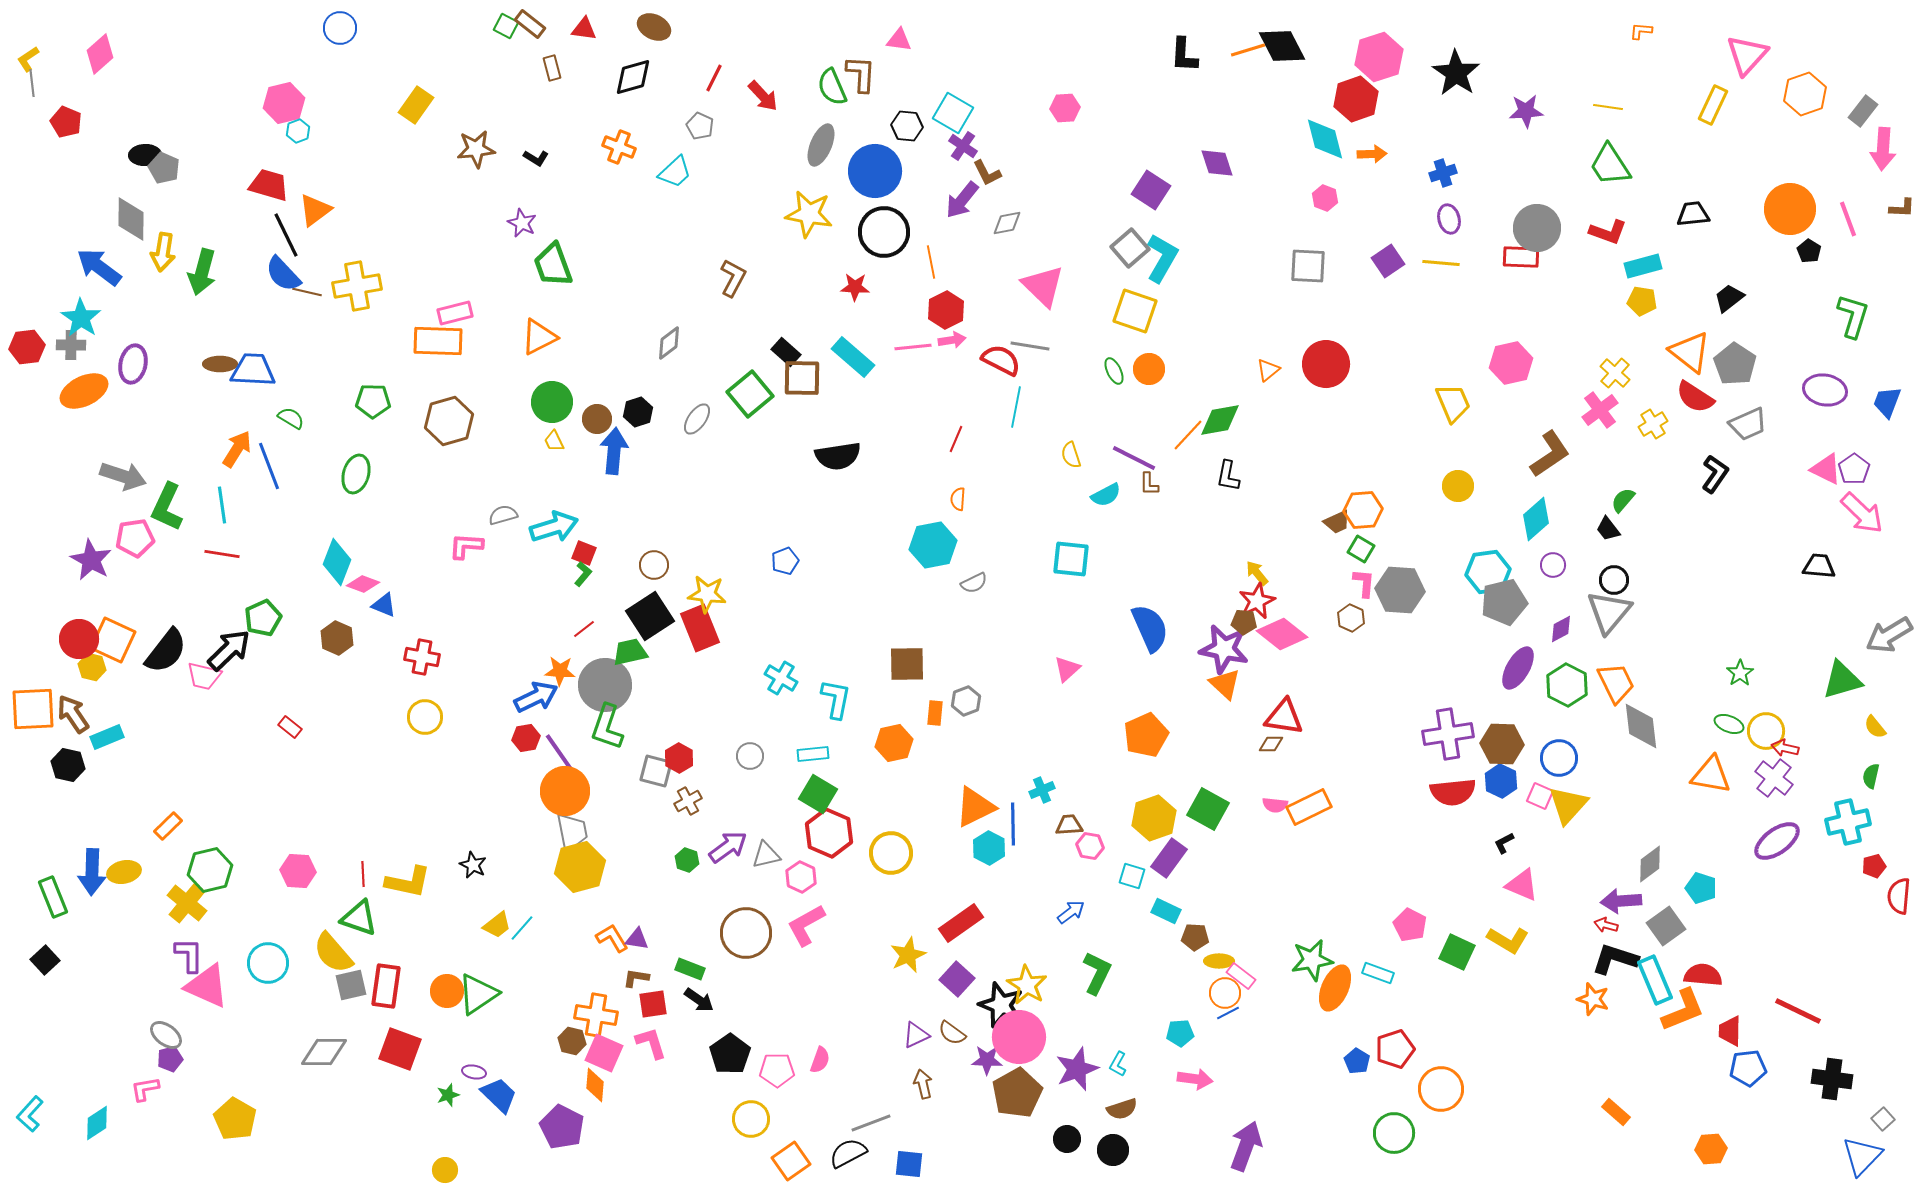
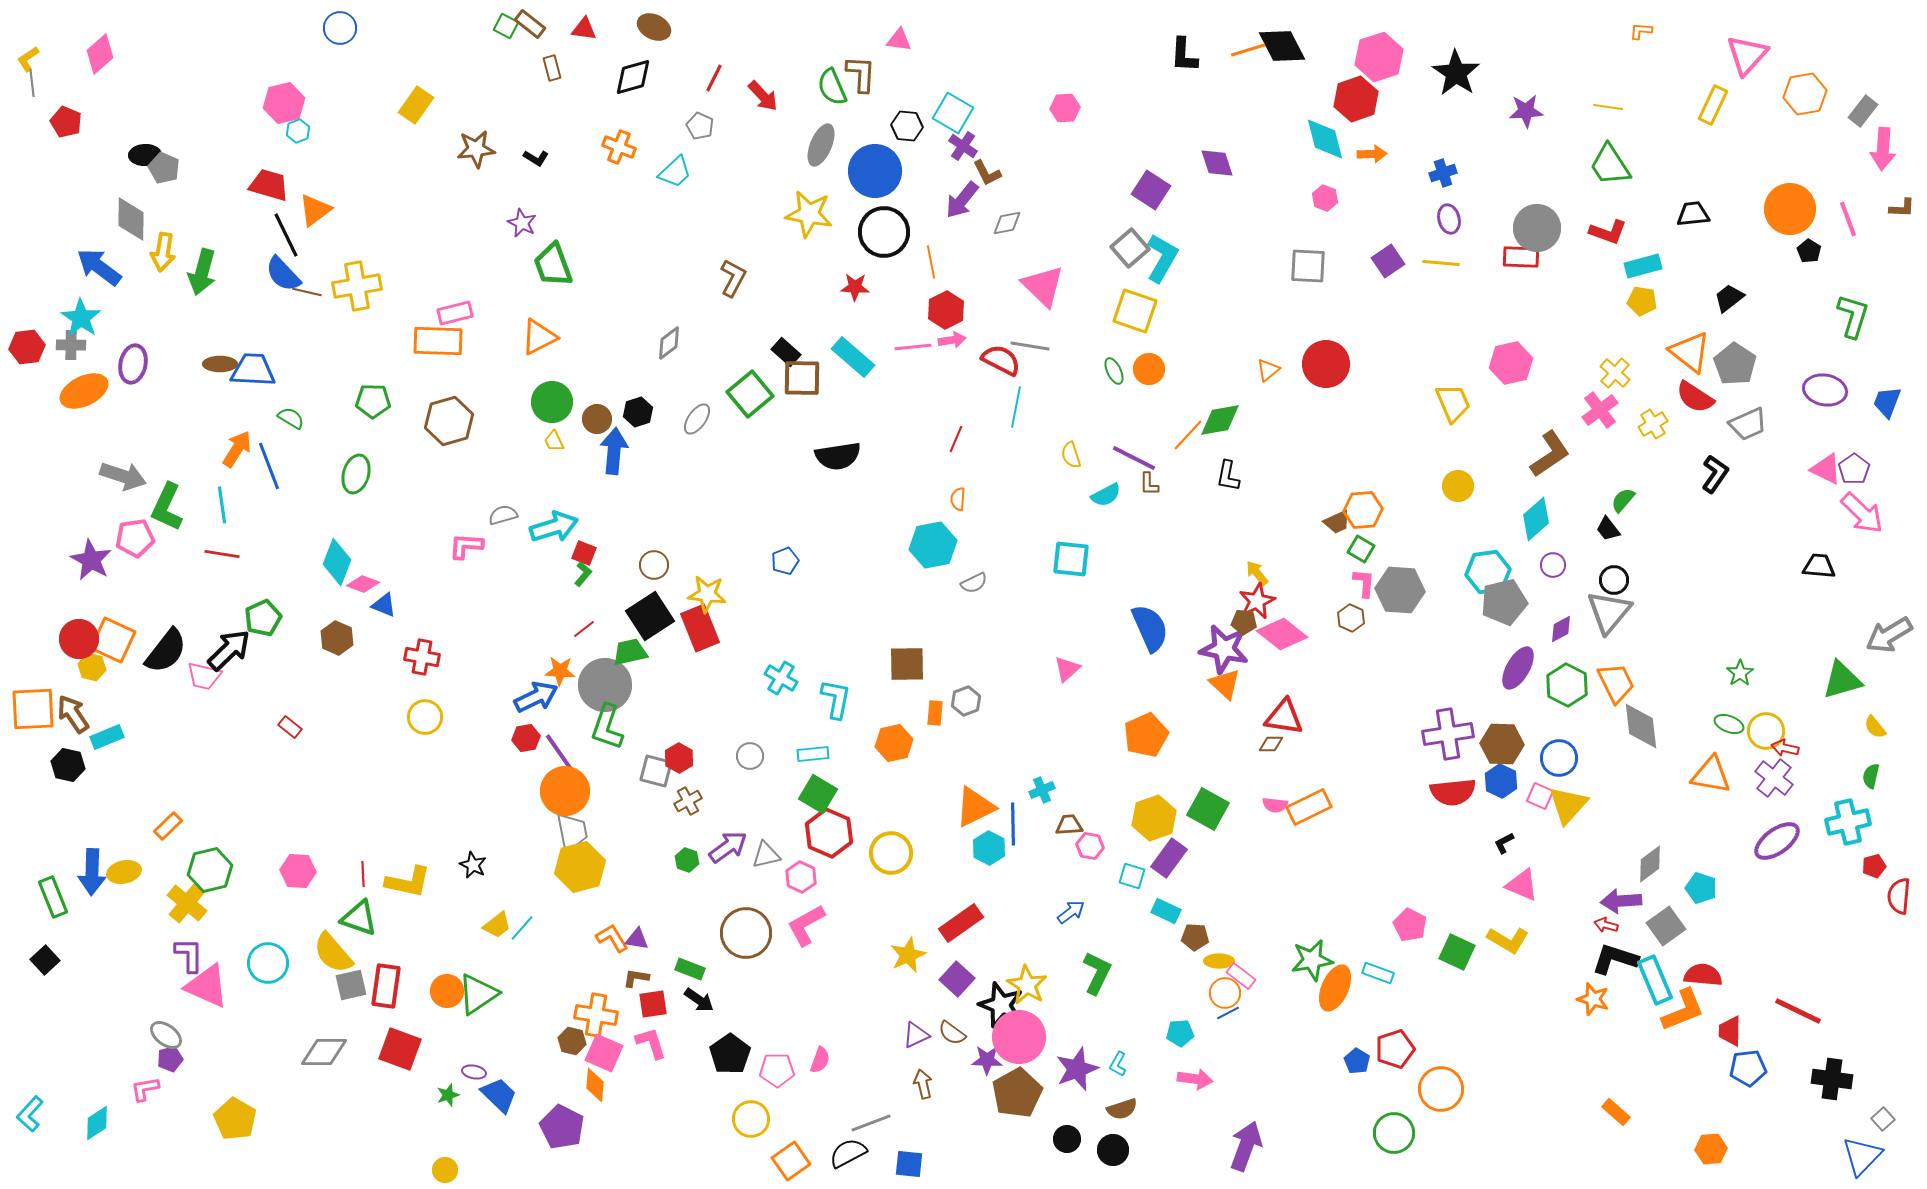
orange hexagon at (1805, 94): rotated 9 degrees clockwise
